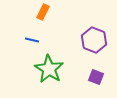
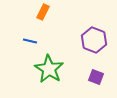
blue line: moved 2 px left, 1 px down
